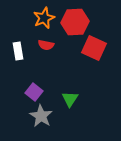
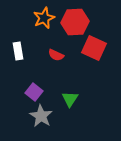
red semicircle: moved 10 px right, 10 px down; rotated 14 degrees clockwise
